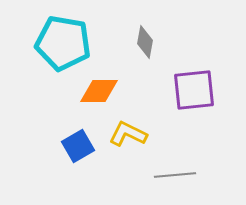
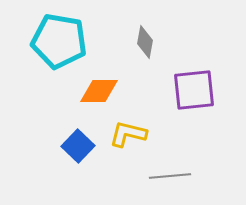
cyan pentagon: moved 4 px left, 2 px up
yellow L-shape: rotated 12 degrees counterclockwise
blue square: rotated 16 degrees counterclockwise
gray line: moved 5 px left, 1 px down
